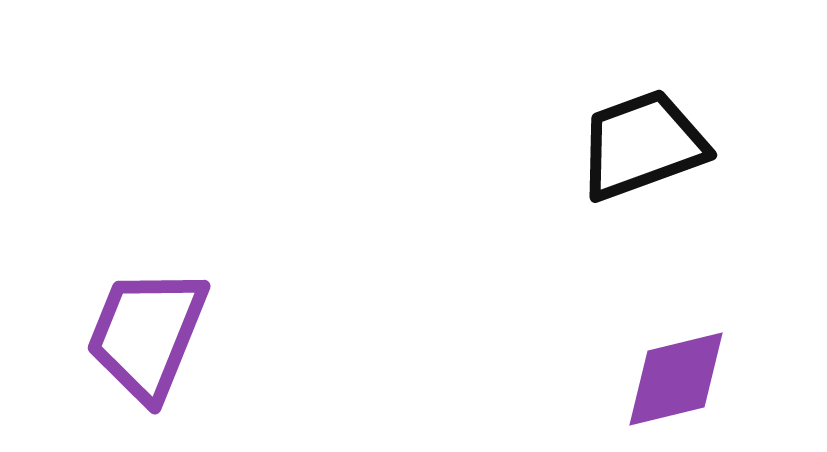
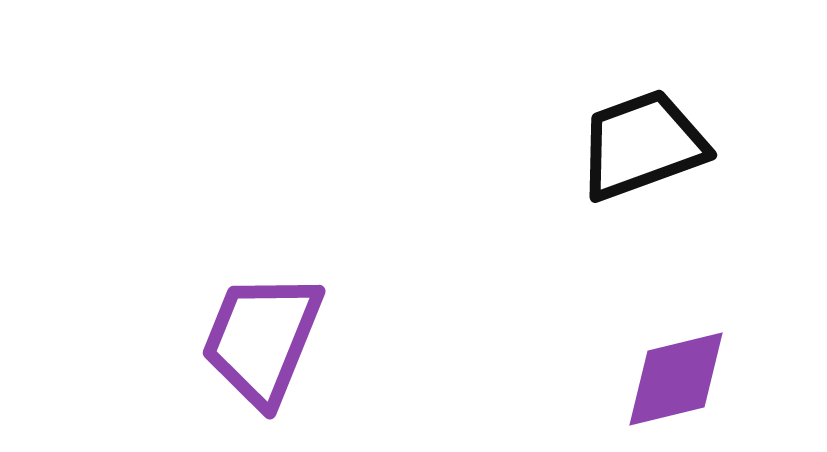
purple trapezoid: moved 115 px right, 5 px down
